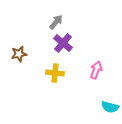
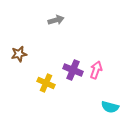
gray arrow: moved 2 px up; rotated 35 degrees clockwise
purple cross: moved 10 px right, 27 px down; rotated 18 degrees counterclockwise
yellow cross: moved 9 px left, 10 px down; rotated 18 degrees clockwise
